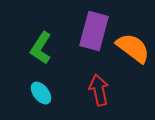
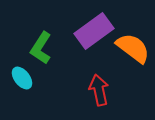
purple rectangle: rotated 39 degrees clockwise
cyan ellipse: moved 19 px left, 15 px up
